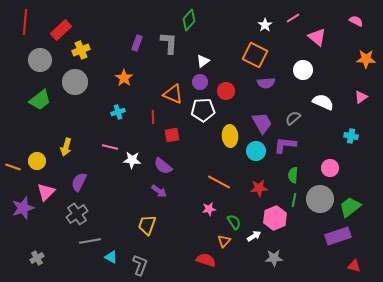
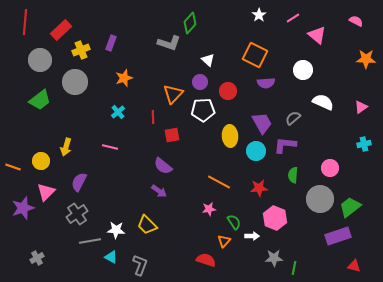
green diamond at (189, 20): moved 1 px right, 3 px down
white star at (265, 25): moved 6 px left, 10 px up
pink triangle at (317, 37): moved 2 px up
purple rectangle at (137, 43): moved 26 px left
gray L-shape at (169, 43): rotated 105 degrees clockwise
white triangle at (203, 61): moved 5 px right, 1 px up; rotated 40 degrees counterclockwise
orange star at (124, 78): rotated 18 degrees clockwise
red circle at (226, 91): moved 2 px right
orange triangle at (173, 94): rotated 50 degrees clockwise
pink triangle at (361, 97): moved 10 px down
cyan cross at (118, 112): rotated 24 degrees counterclockwise
cyan cross at (351, 136): moved 13 px right, 8 px down; rotated 24 degrees counterclockwise
white star at (132, 160): moved 16 px left, 70 px down
yellow circle at (37, 161): moved 4 px right
green line at (294, 200): moved 68 px down
pink hexagon at (275, 218): rotated 15 degrees counterclockwise
yellow trapezoid at (147, 225): rotated 65 degrees counterclockwise
white arrow at (254, 236): moved 2 px left; rotated 32 degrees clockwise
